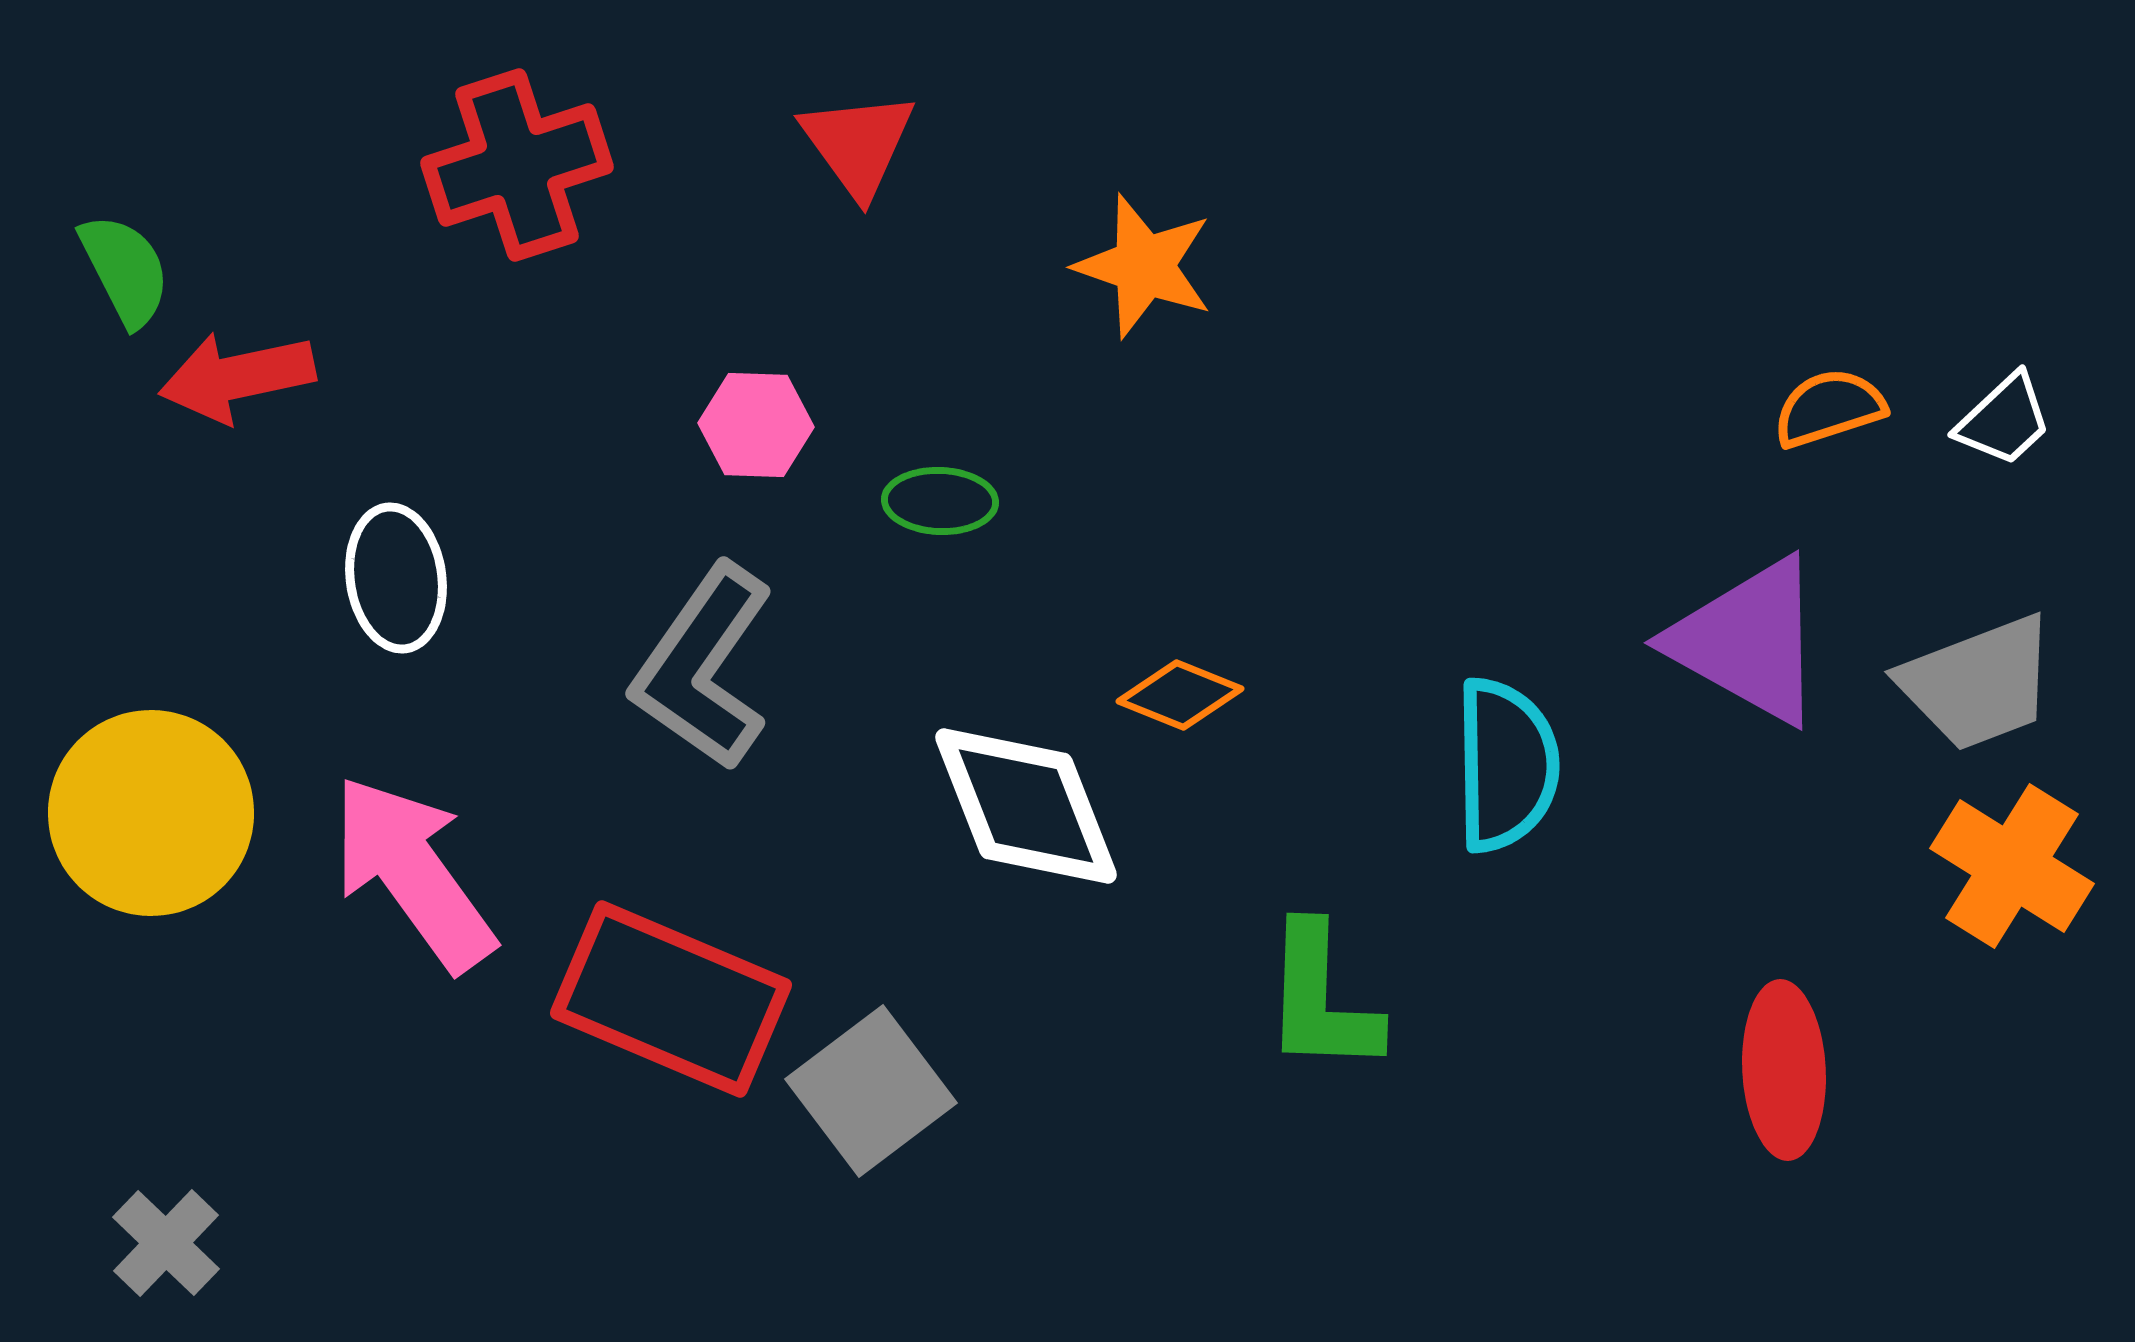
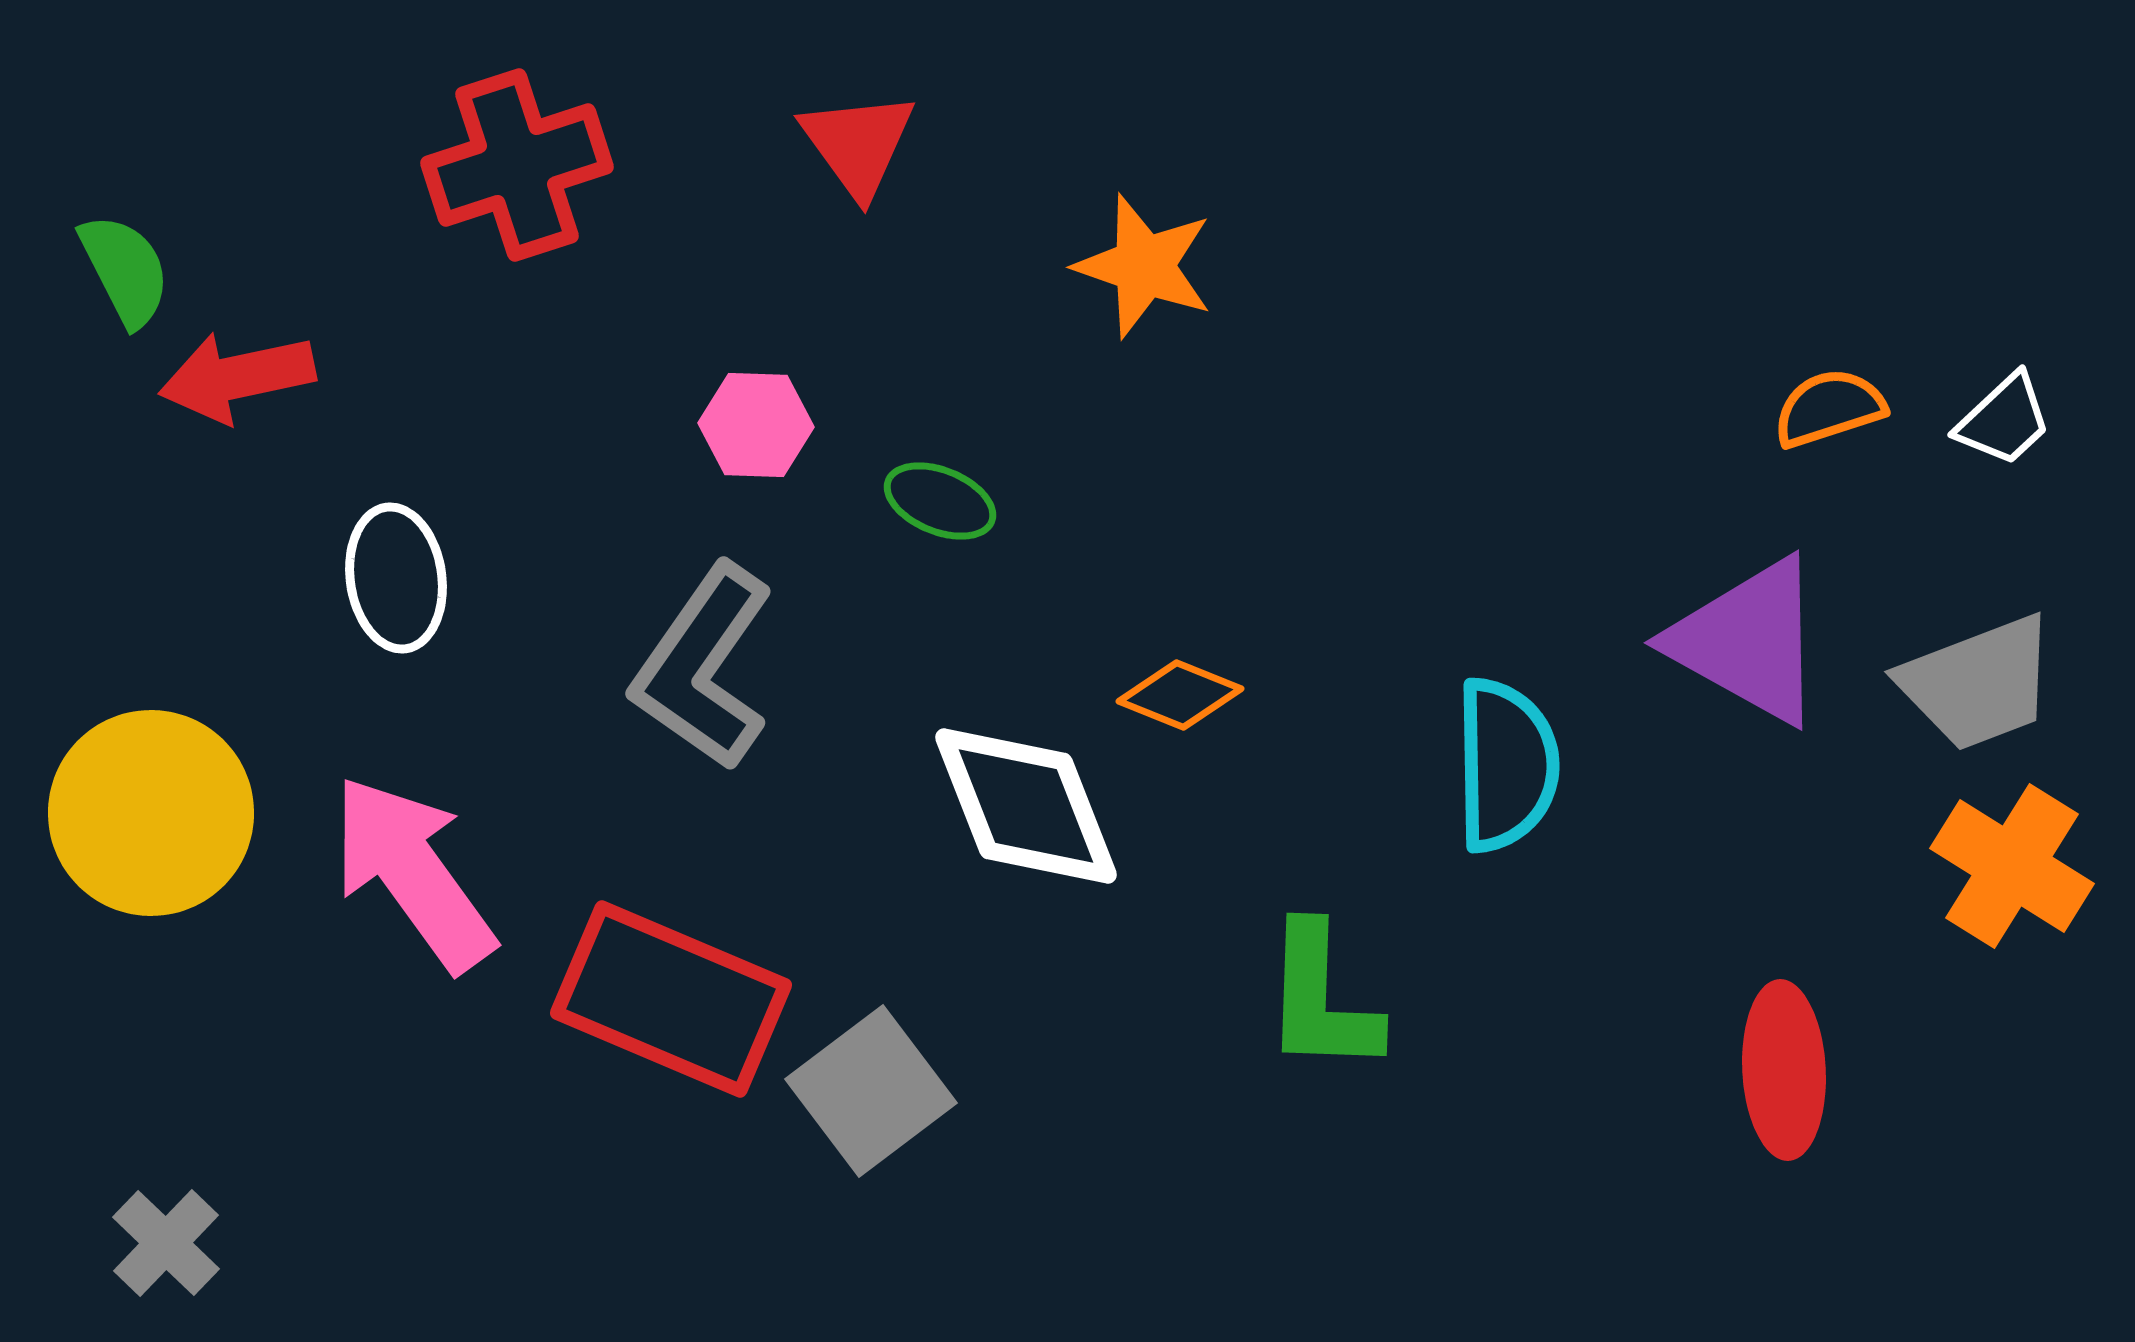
green ellipse: rotated 20 degrees clockwise
